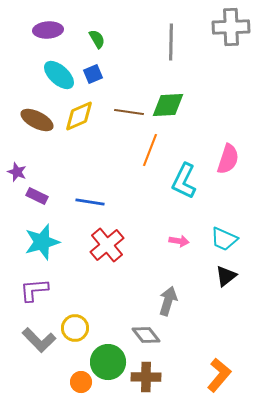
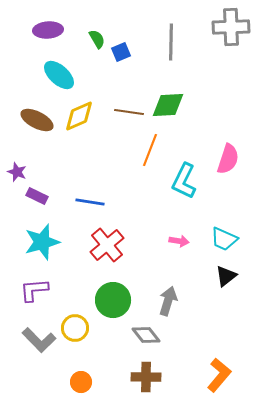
blue square: moved 28 px right, 22 px up
green circle: moved 5 px right, 62 px up
